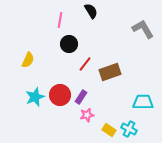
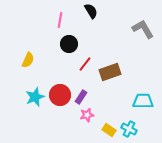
cyan trapezoid: moved 1 px up
